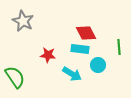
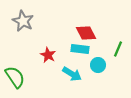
green line: moved 1 px left, 2 px down; rotated 28 degrees clockwise
red star: rotated 21 degrees clockwise
